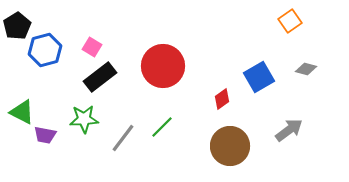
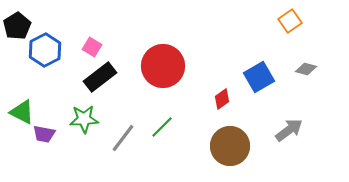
blue hexagon: rotated 12 degrees counterclockwise
purple trapezoid: moved 1 px left, 1 px up
